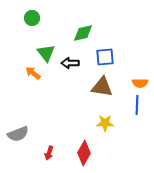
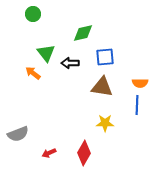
green circle: moved 1 px right, 4 px up
red arrow: rotated 48 degrees clockwise
